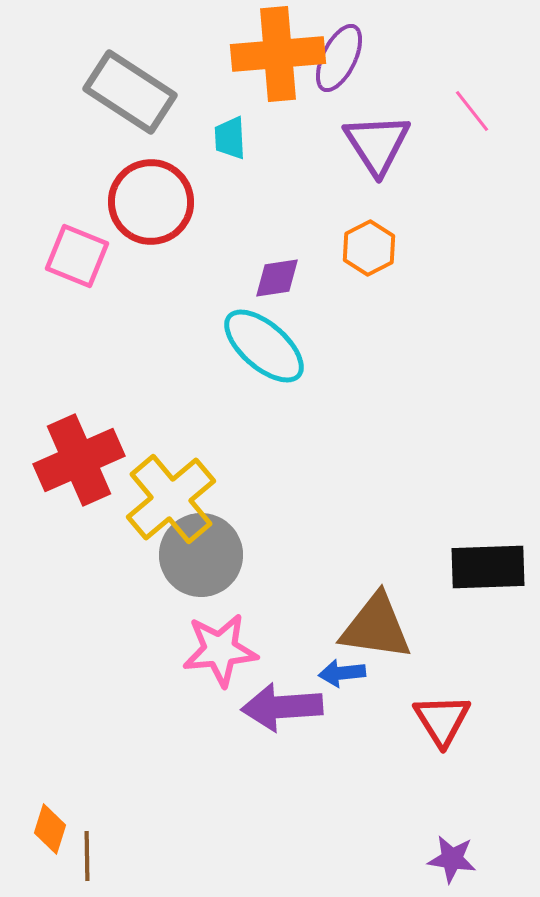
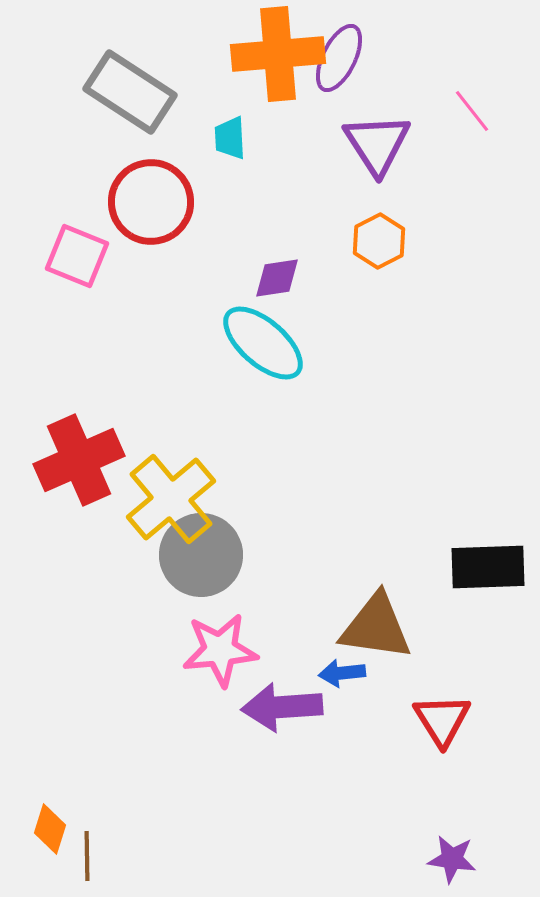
orange hexagon: moved 10 px right, 7 px up
cyan ellipse: moved 1 px left, 3 px up
